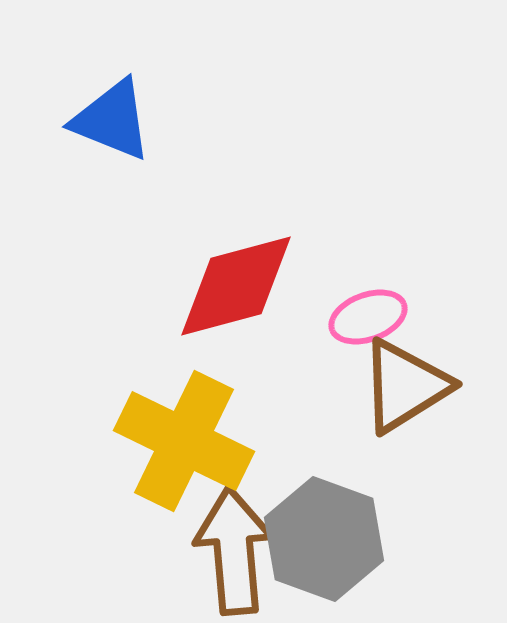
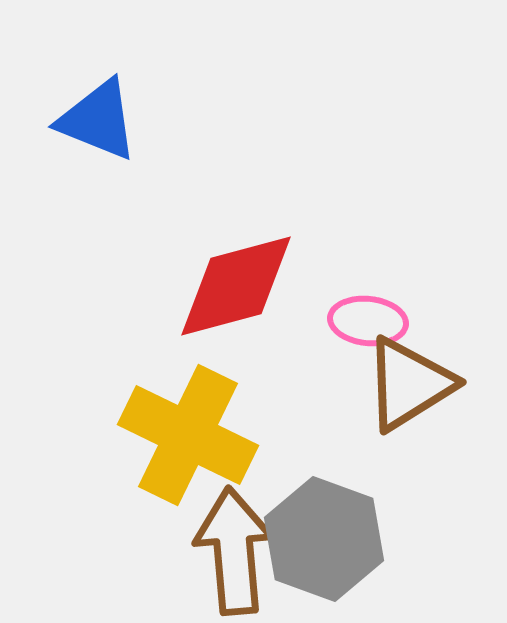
blue triangle: moved 14 px left
pink ellipse: moved 4 px down; rotated 26 degrees clockwise
brown triangle: moved 4 px right, 2 px up
yellow cross: moved 4 px right, 6 px up
